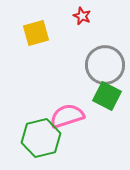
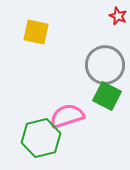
red star: moved 36 px right
yellow square: moved 1 px up; rotated 28 degrees clockwise
